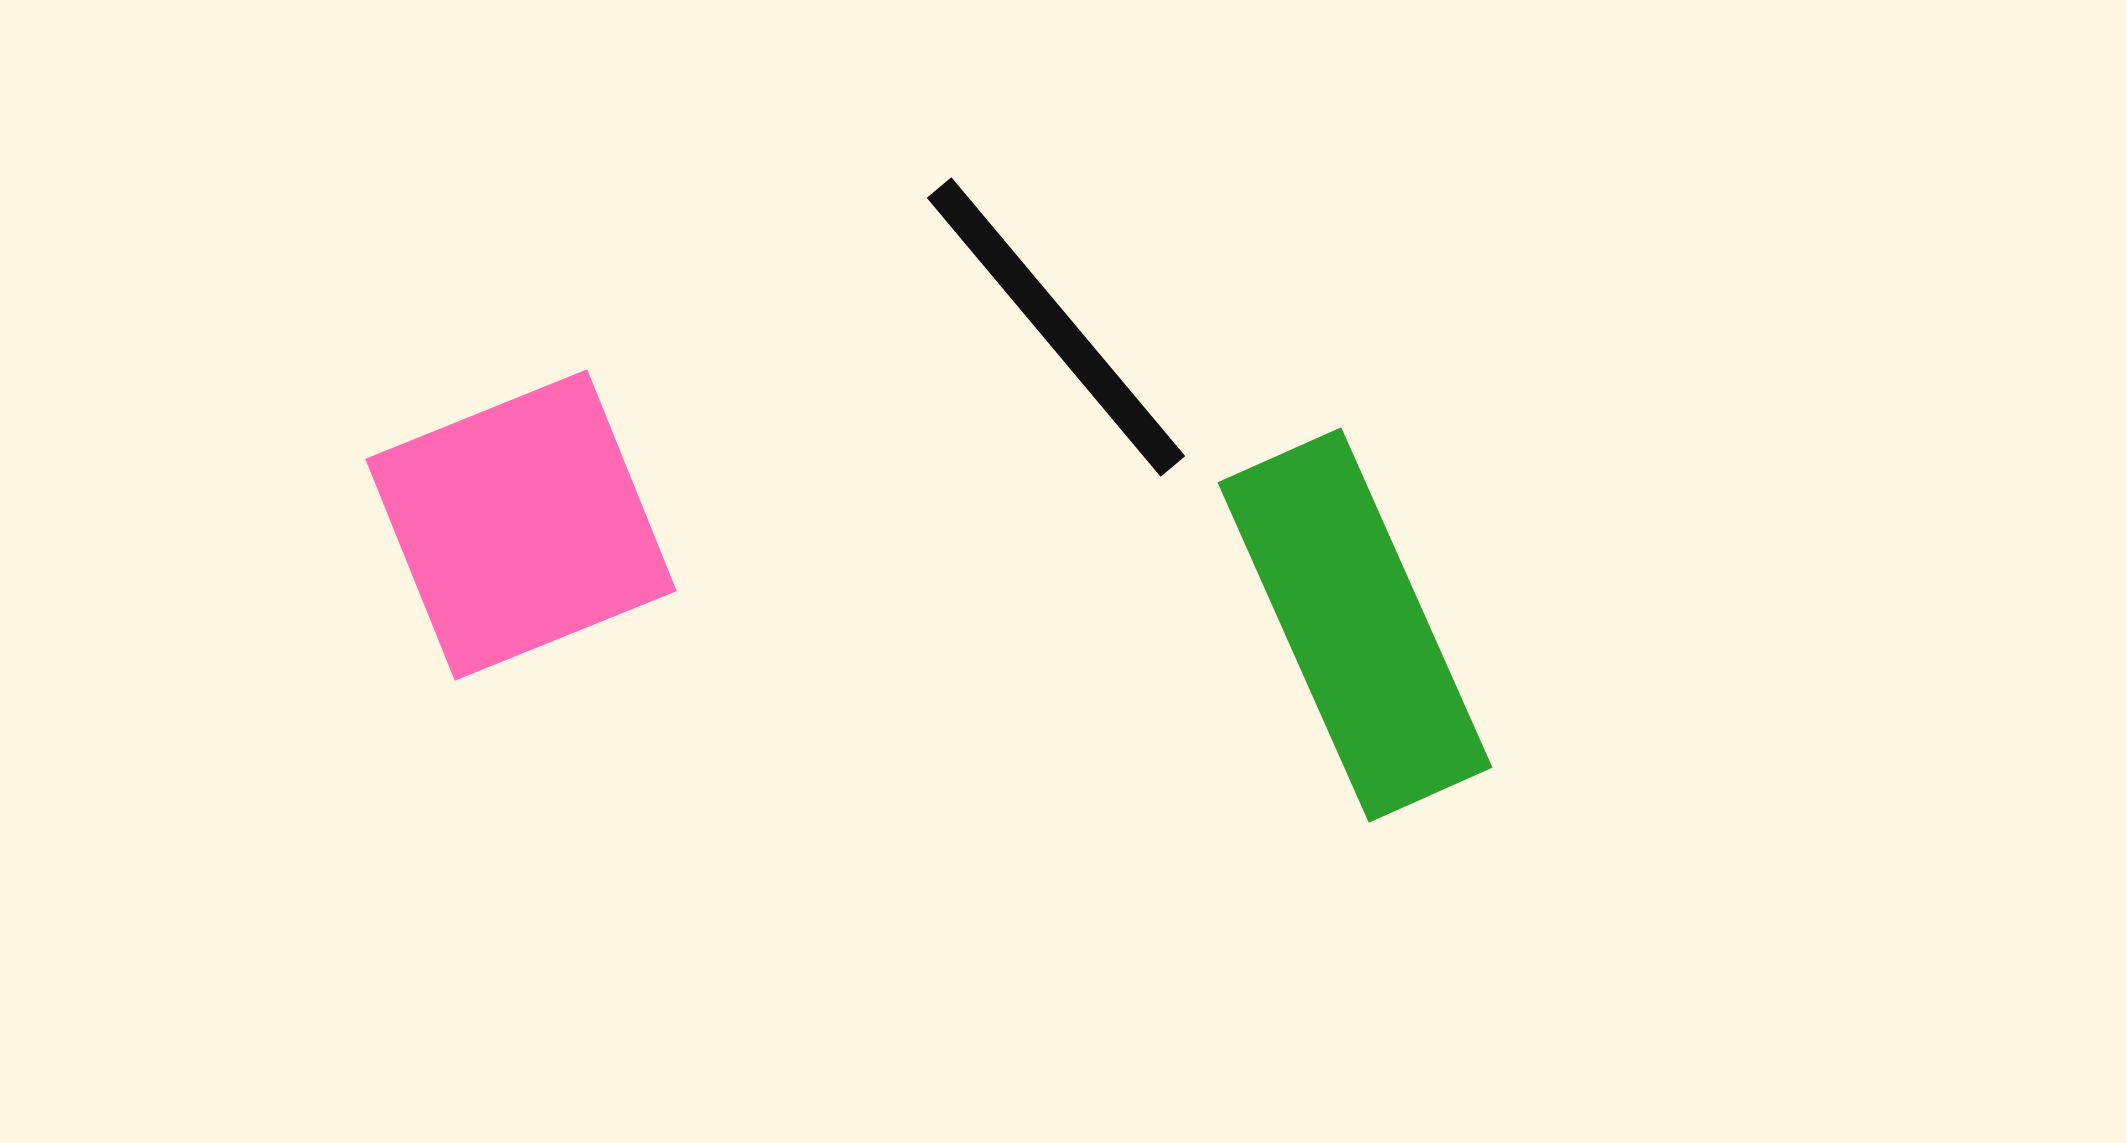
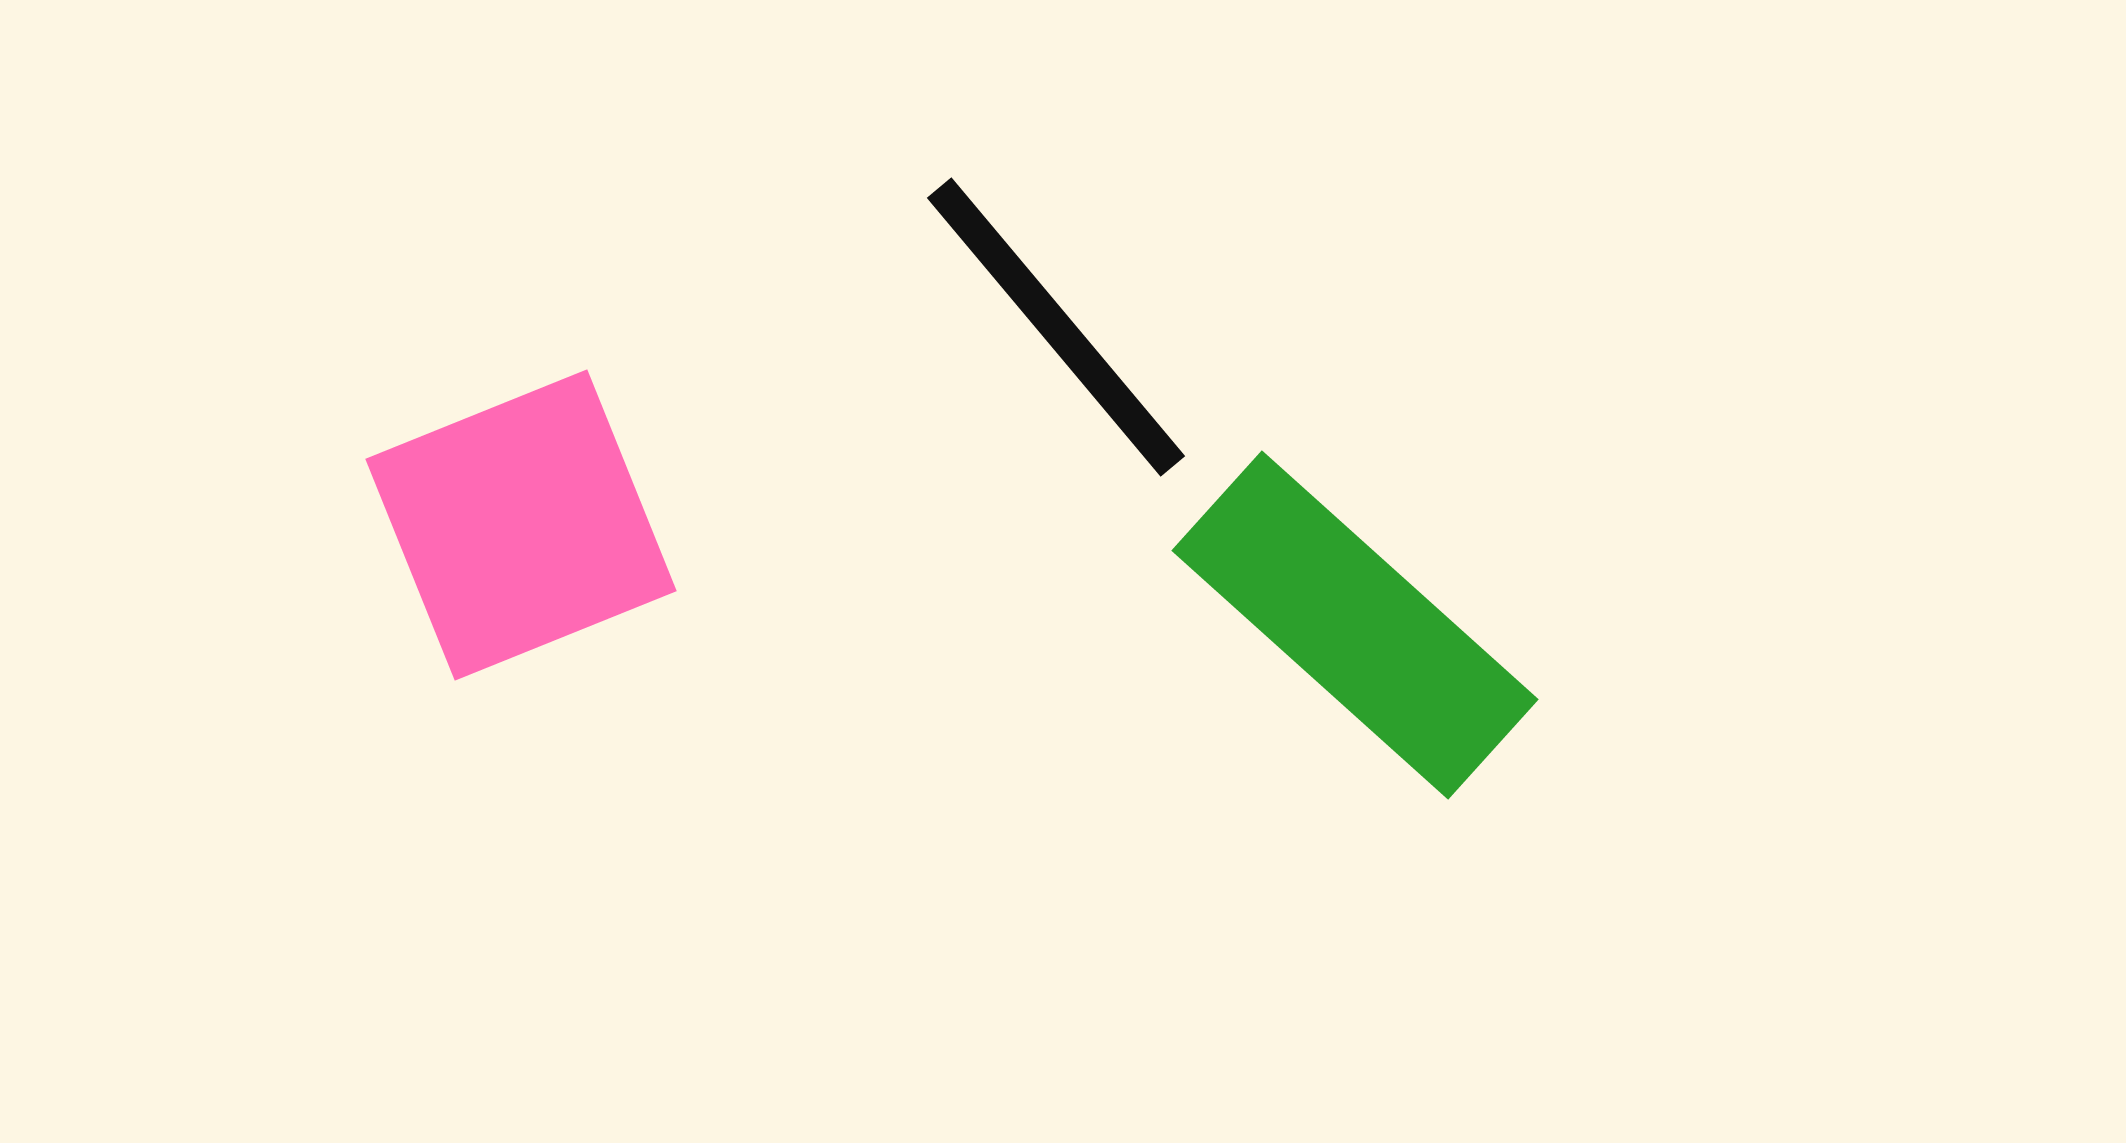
green rectangle: rotated 24 degrees counterclockwise
